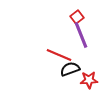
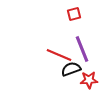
red square: moved 3 px left, 3 px up; rotated 24 degrees clockwise
purple line: moved 1 px right, 14 px down
black semicircle: moved 1 px right
